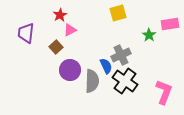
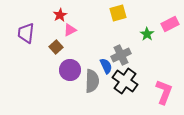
pink rectangle: rotated 18 degrees counterclockwise
green star: moved 2 px left, 1 px up
